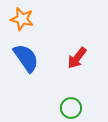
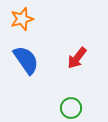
orange star: rotated 30 degrees counterclockwise
blue semicircle: moved 2 px down
